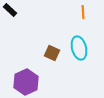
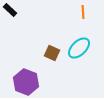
cyan ellipse: rotated 60 degrees clockwise
purple hexagon: rotated 15 degrees counterclockwise
